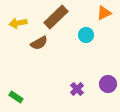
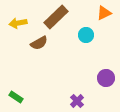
purple circle: moved 2 px left, 6 px up
purple cross: moved 12 px down
